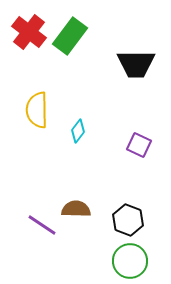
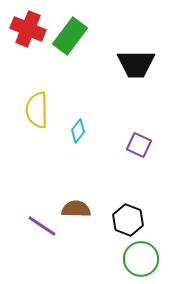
red cross: moved 1 px left, 3 px up; rotated 16 degrees counterclockwise
purple line: moved 1 px down
green circle: moved 11 px right, 2 px up
